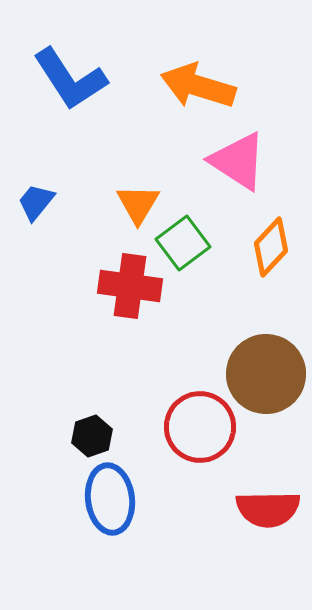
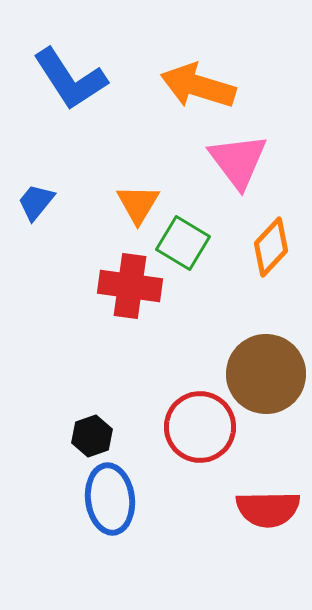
pink triangle: rotated 20 degrees clockwise
green square: rotated 22 degrees counterclockwise
